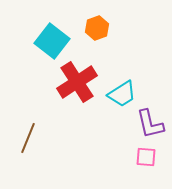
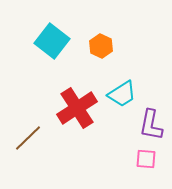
orange hexagon: moved 4 px right, 18 px down; rotated 15 degrees counterclockwise
red cross: moved 26 px down
purple L-shape: moved 1 px right, 1 px down; rotated 24 degrees clockwise
brown line: rotated 24 degrees clockwise
pink square: moved 2 px down
